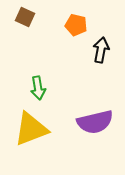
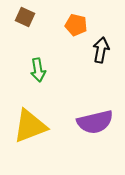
green arrow: moved 18 px up
yellow triangle: moved 1 px left, 3 px up
